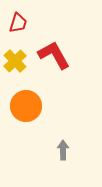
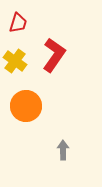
red L-shape: rotated 64 degrees clockwise
yellow cross: rotated 10 degrees counterclockwise
